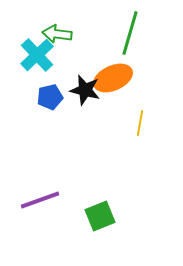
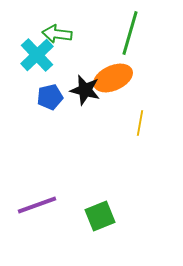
purple line: moved 3 px left, 5 px down
